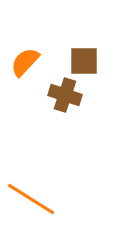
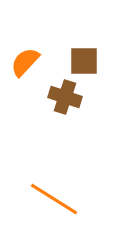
brown cross: moved 2 px down
orange line: moved 23 px right
